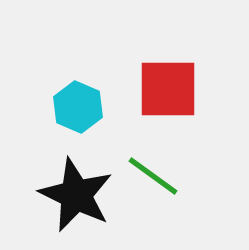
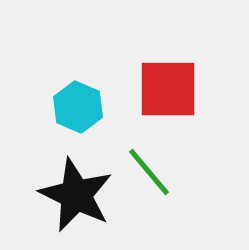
green line: moved 4 px left, 4 px up; rotated 14 degrees clockwise
